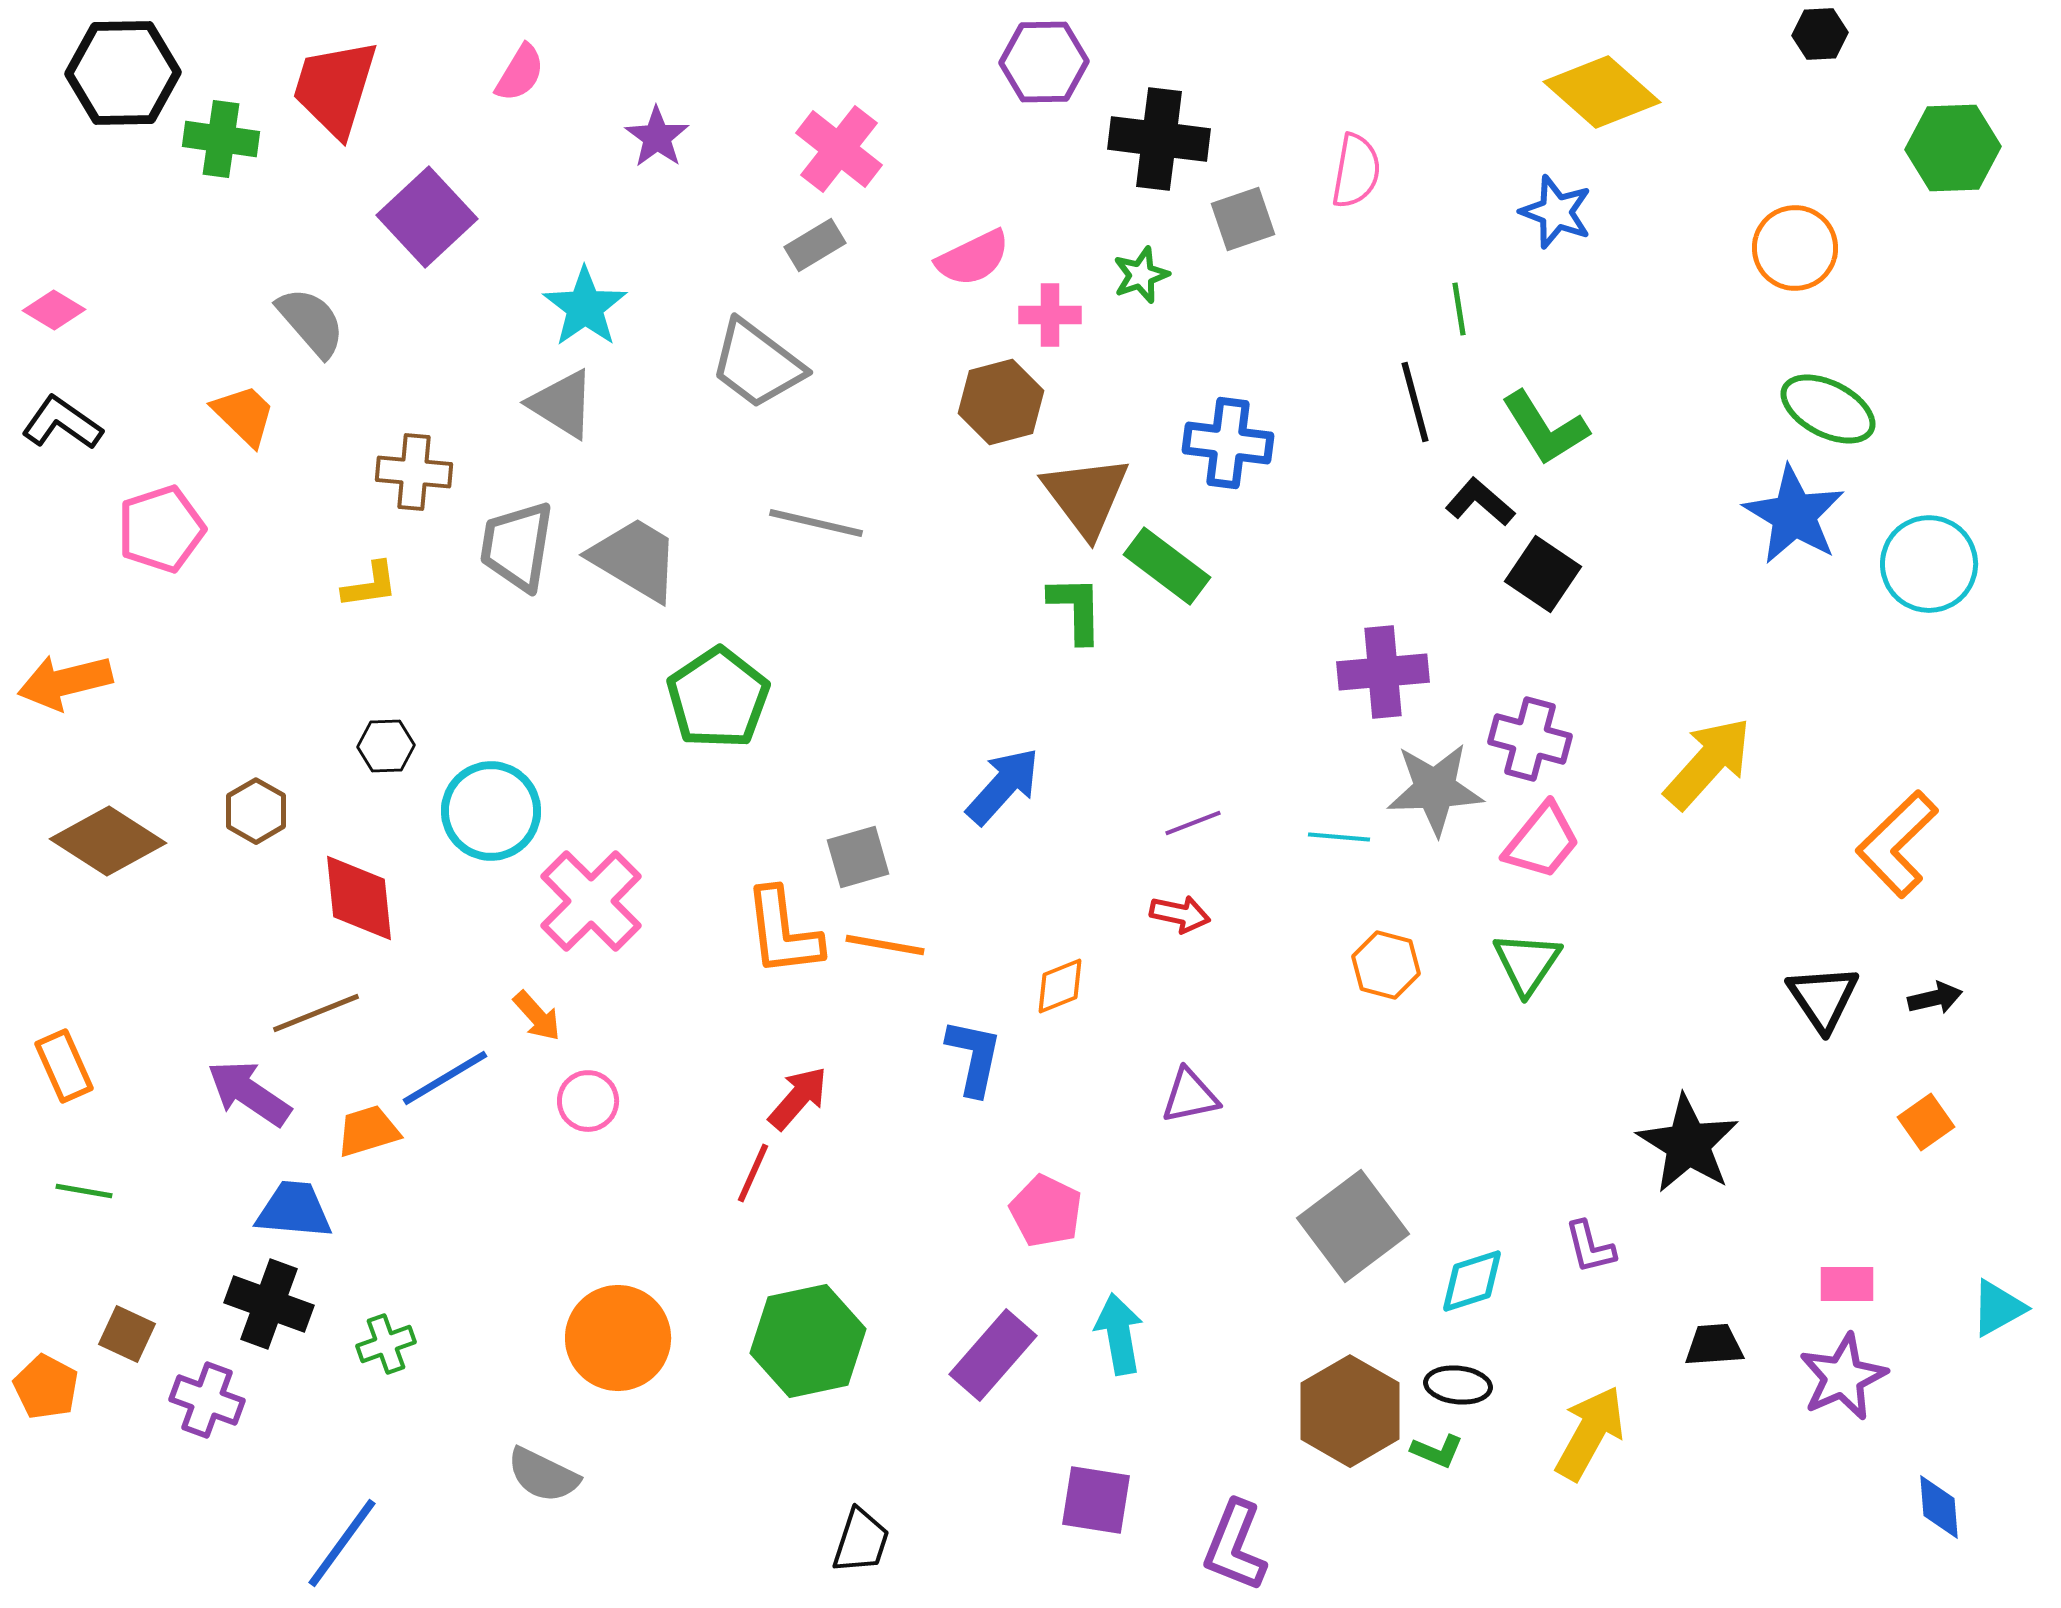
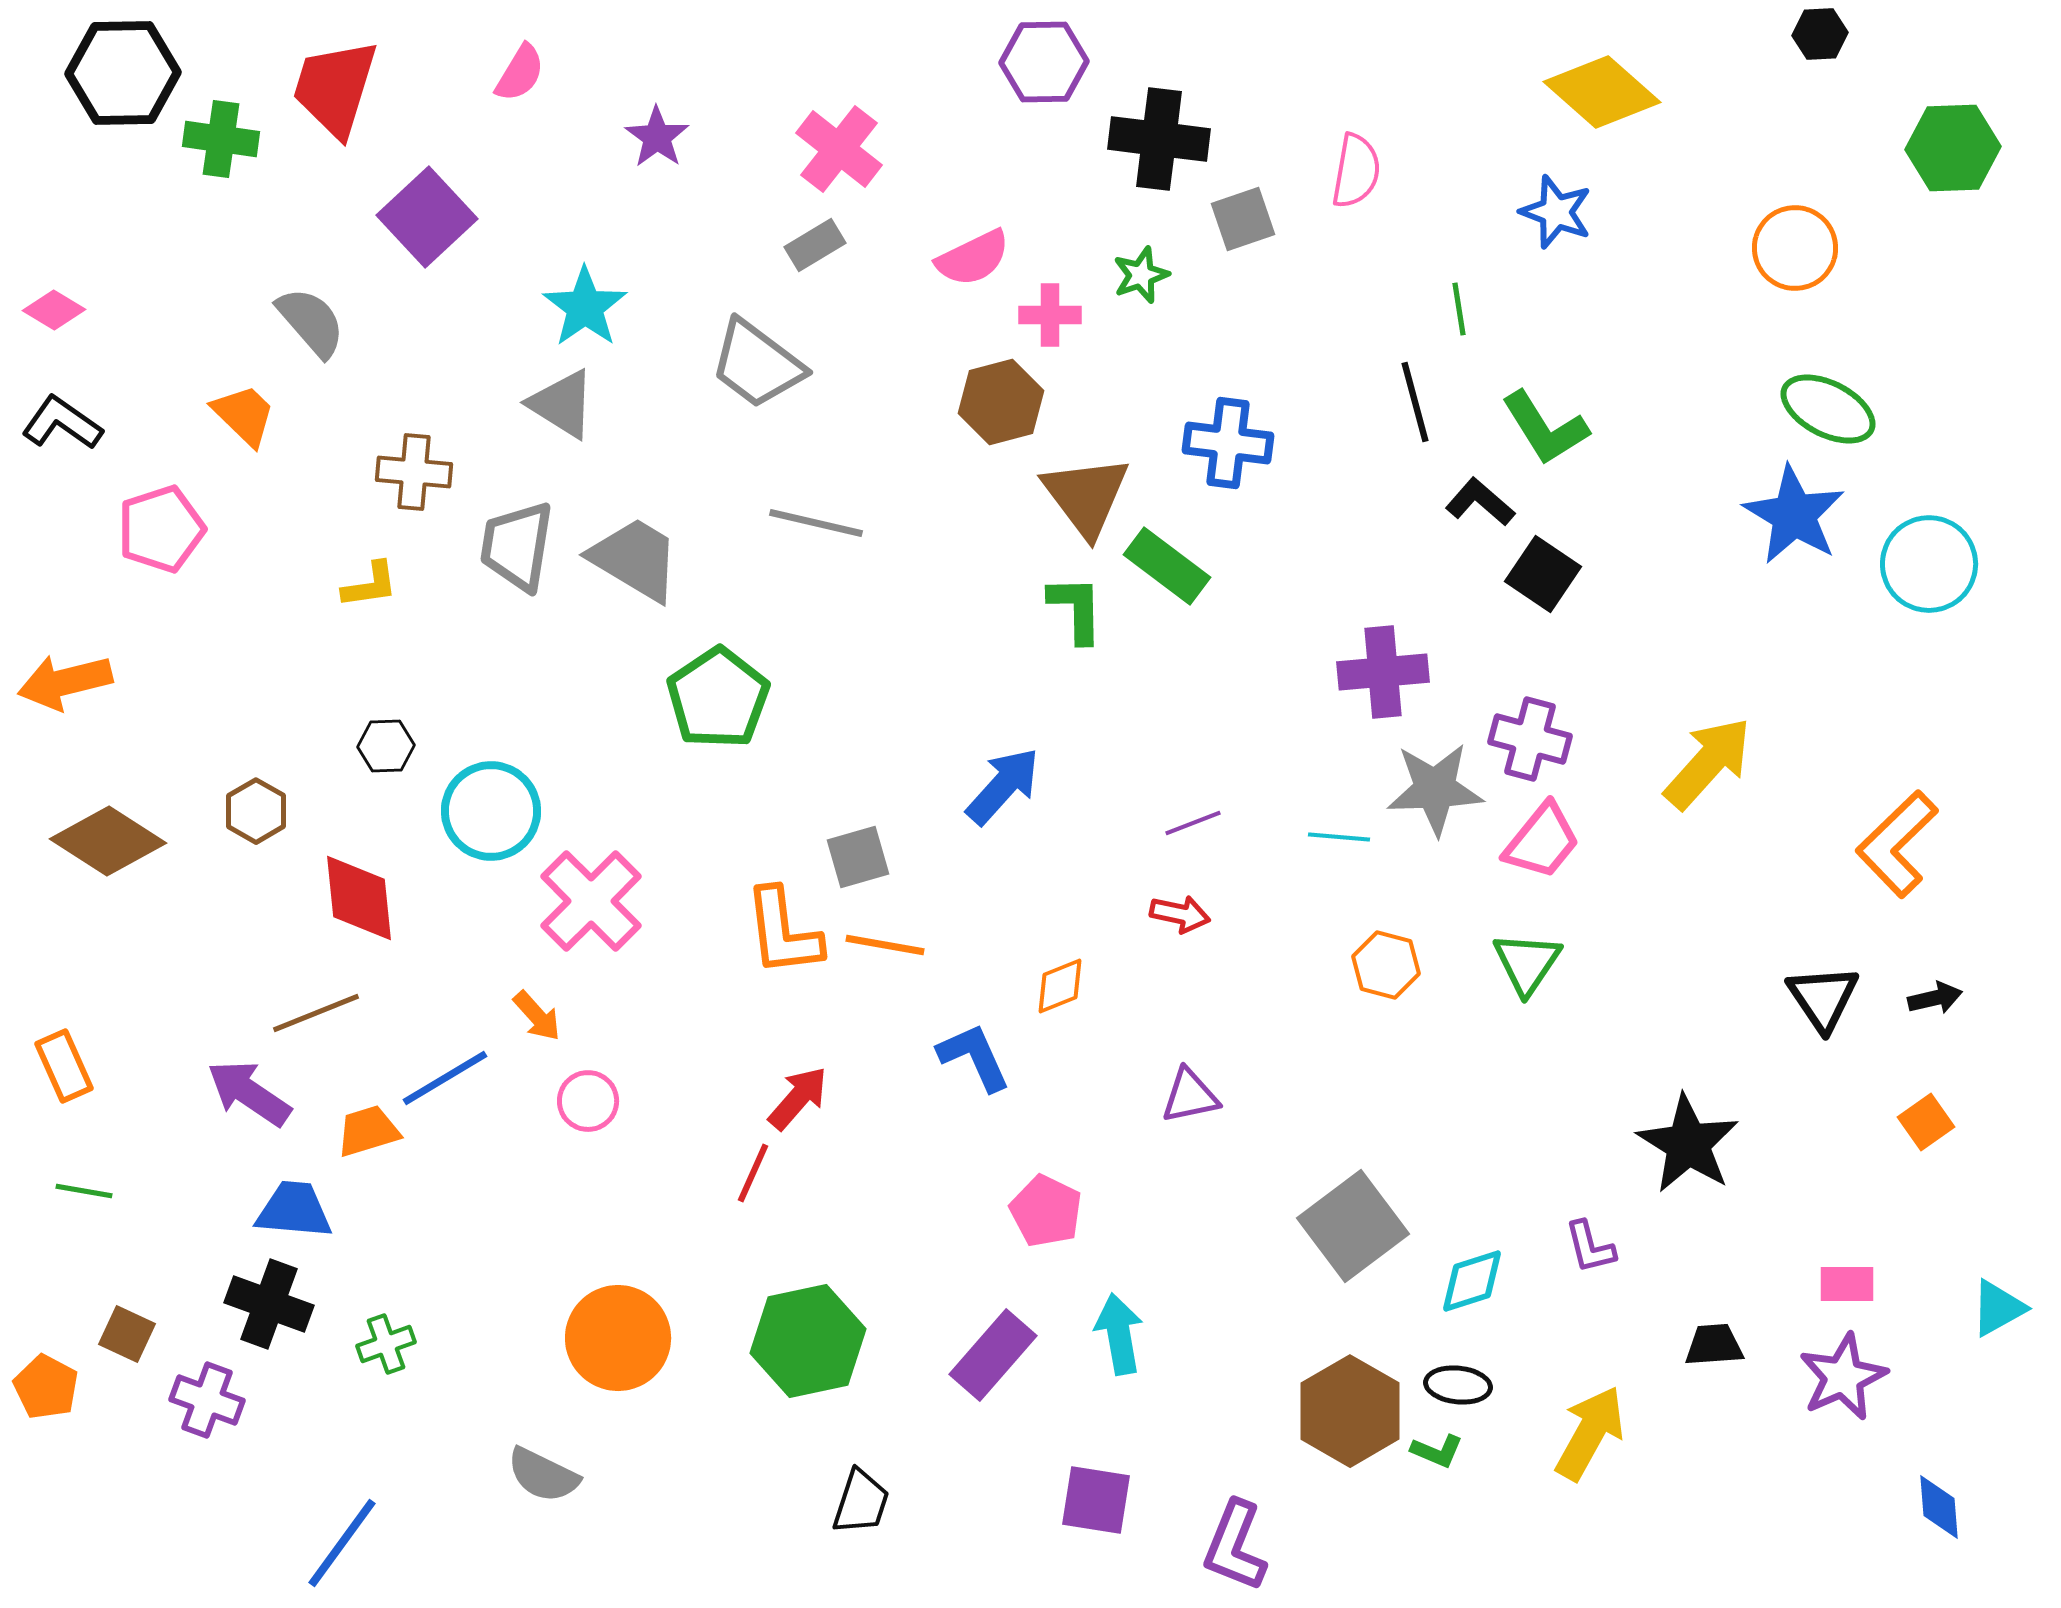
blue L-shape at (974, 1057): rotated 36 degrees counterclockwise
black trapezoid at (861, 1541): moved 39 px up
